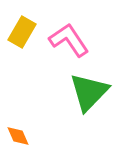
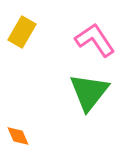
pink L-shape: moved 26 px right
green triangle: rotated 6 degrees counterclockwise
